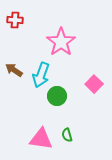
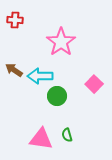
cyan arrow: moved 1 px left, 1 px down; rotated 70 degrees clockwise
